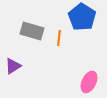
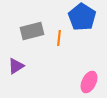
gray rectangle: rotated 30 degrees counterclockwise
purple triangle: moved 3 px right
